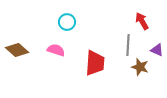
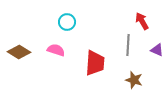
brown diamond: moved 2 px right, 2 px down; rotated 10 degrees counterclockwise
brown star: moved 6 px left, 13 px down
